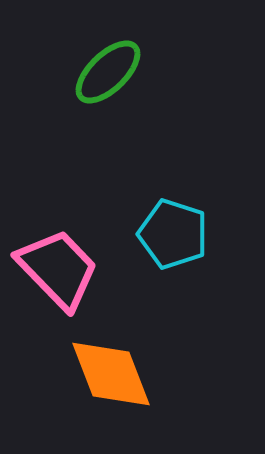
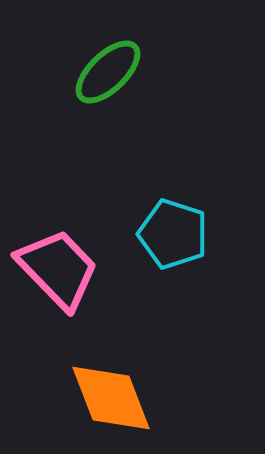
orange diamond: moved 24 px down
